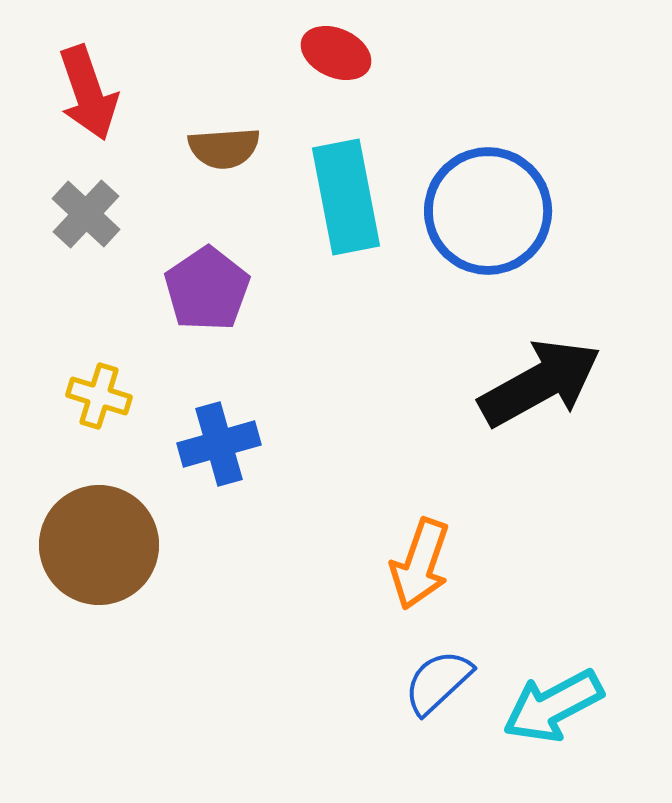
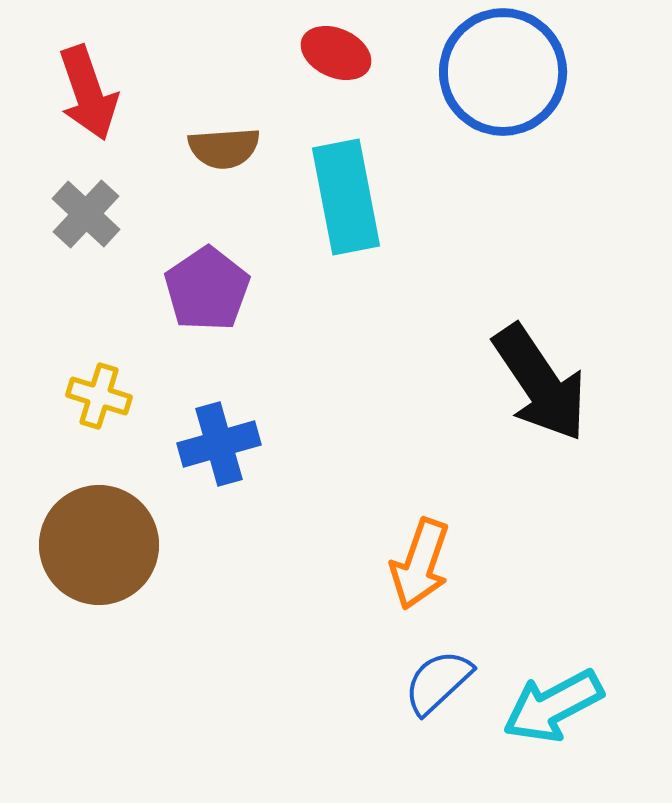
blue circle: moved 15 px right, 139 px up
black arrow: rotated 85 degrees clockwise
